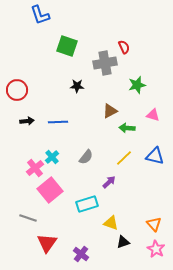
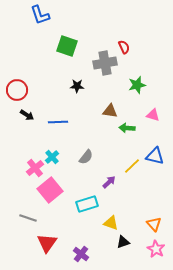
brown triangle: rotated 35 degrees clockwise
black arrow: moved 6 px up; rotated 40 degrees clockwise
yellow line: moved 8 px right, 8 px down
